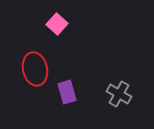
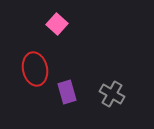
gray cross: moved 7 px left
